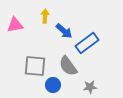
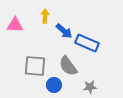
pink triangle: rotated 12 degrees clockwise
blue rectangle: rotated 60 degrees clockwise
blue circle: moved 1 px right
